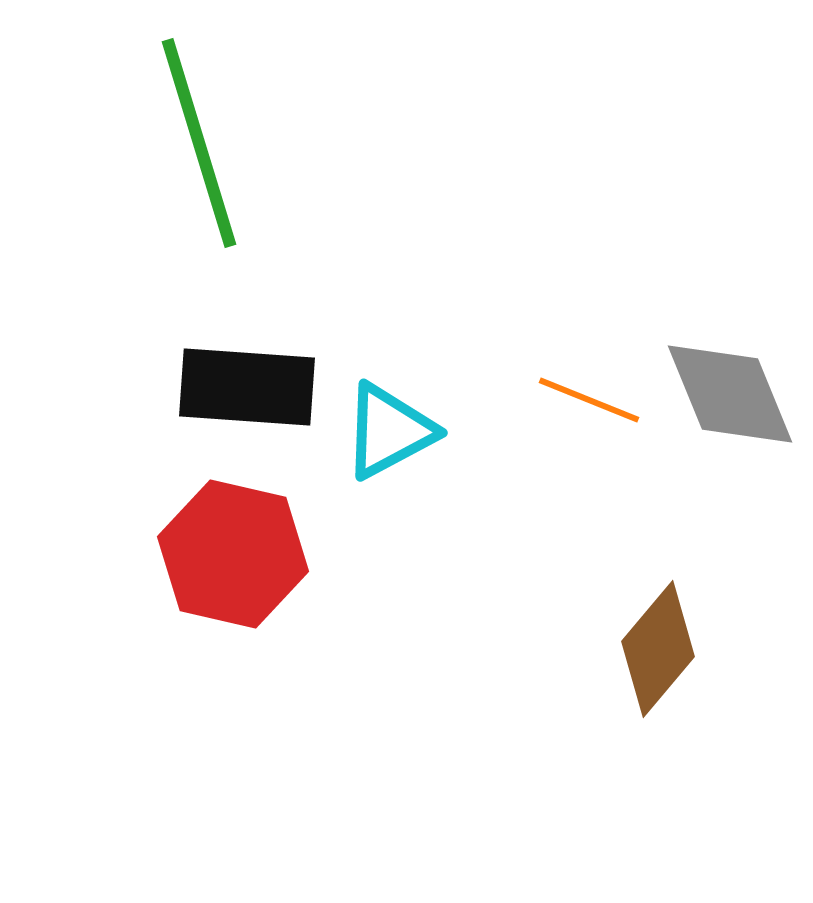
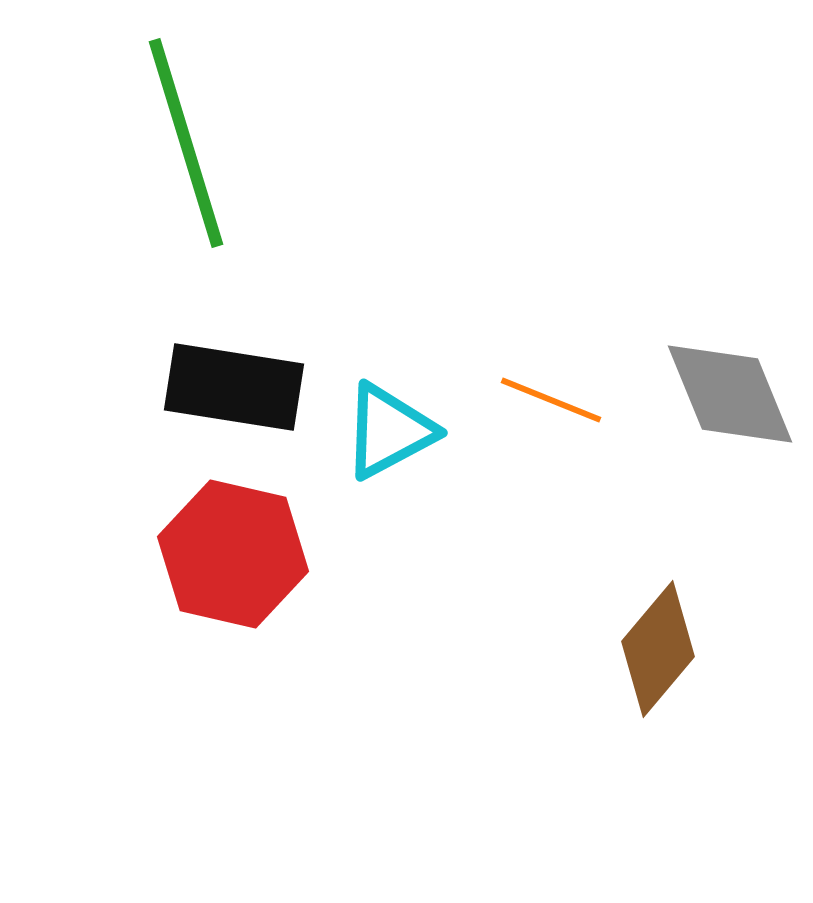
green line: moved 13 px left
black rectangle: moved 13 px left; rotated 5 degrees clockwise
orange line: moved 38 px left
